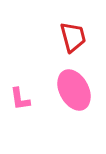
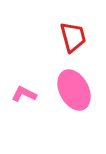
pink L-shape: moved 4 px right, 5 px up; rotated 125 degrees clockwise
